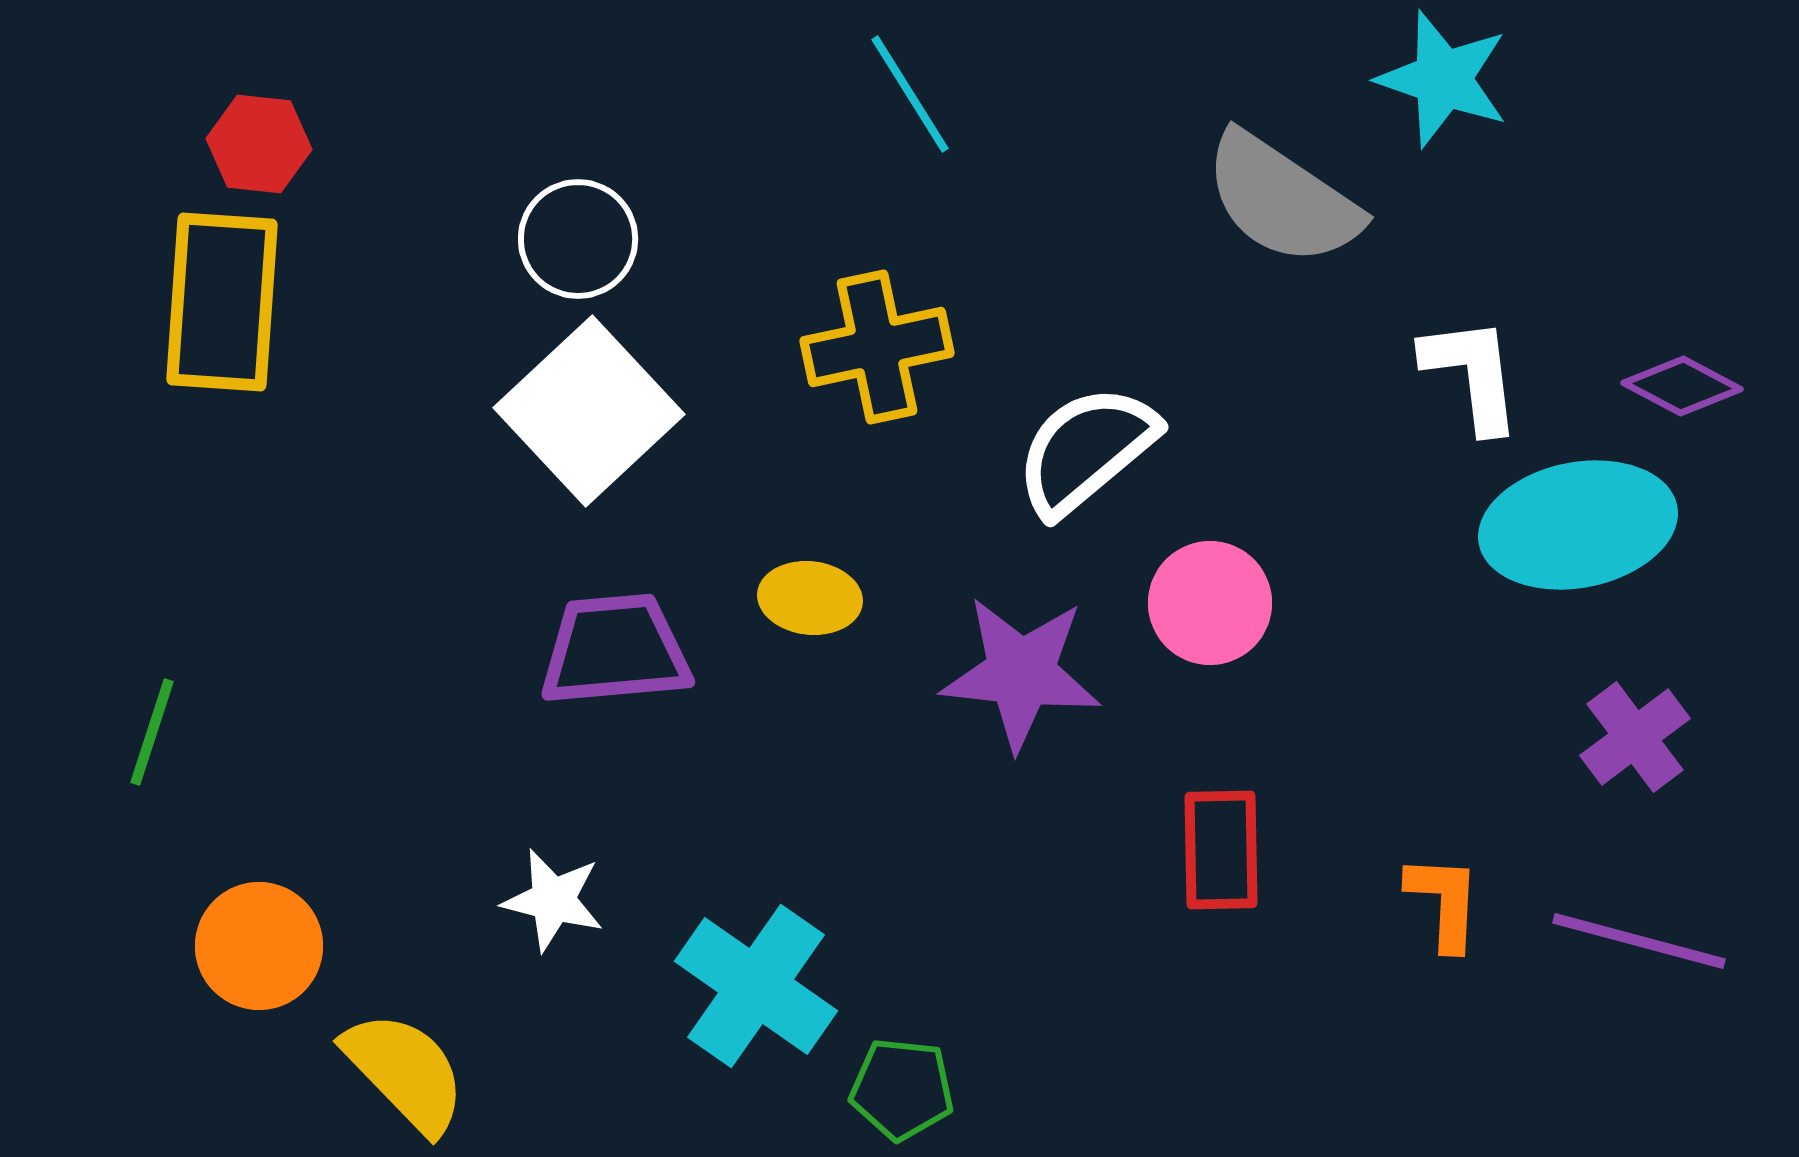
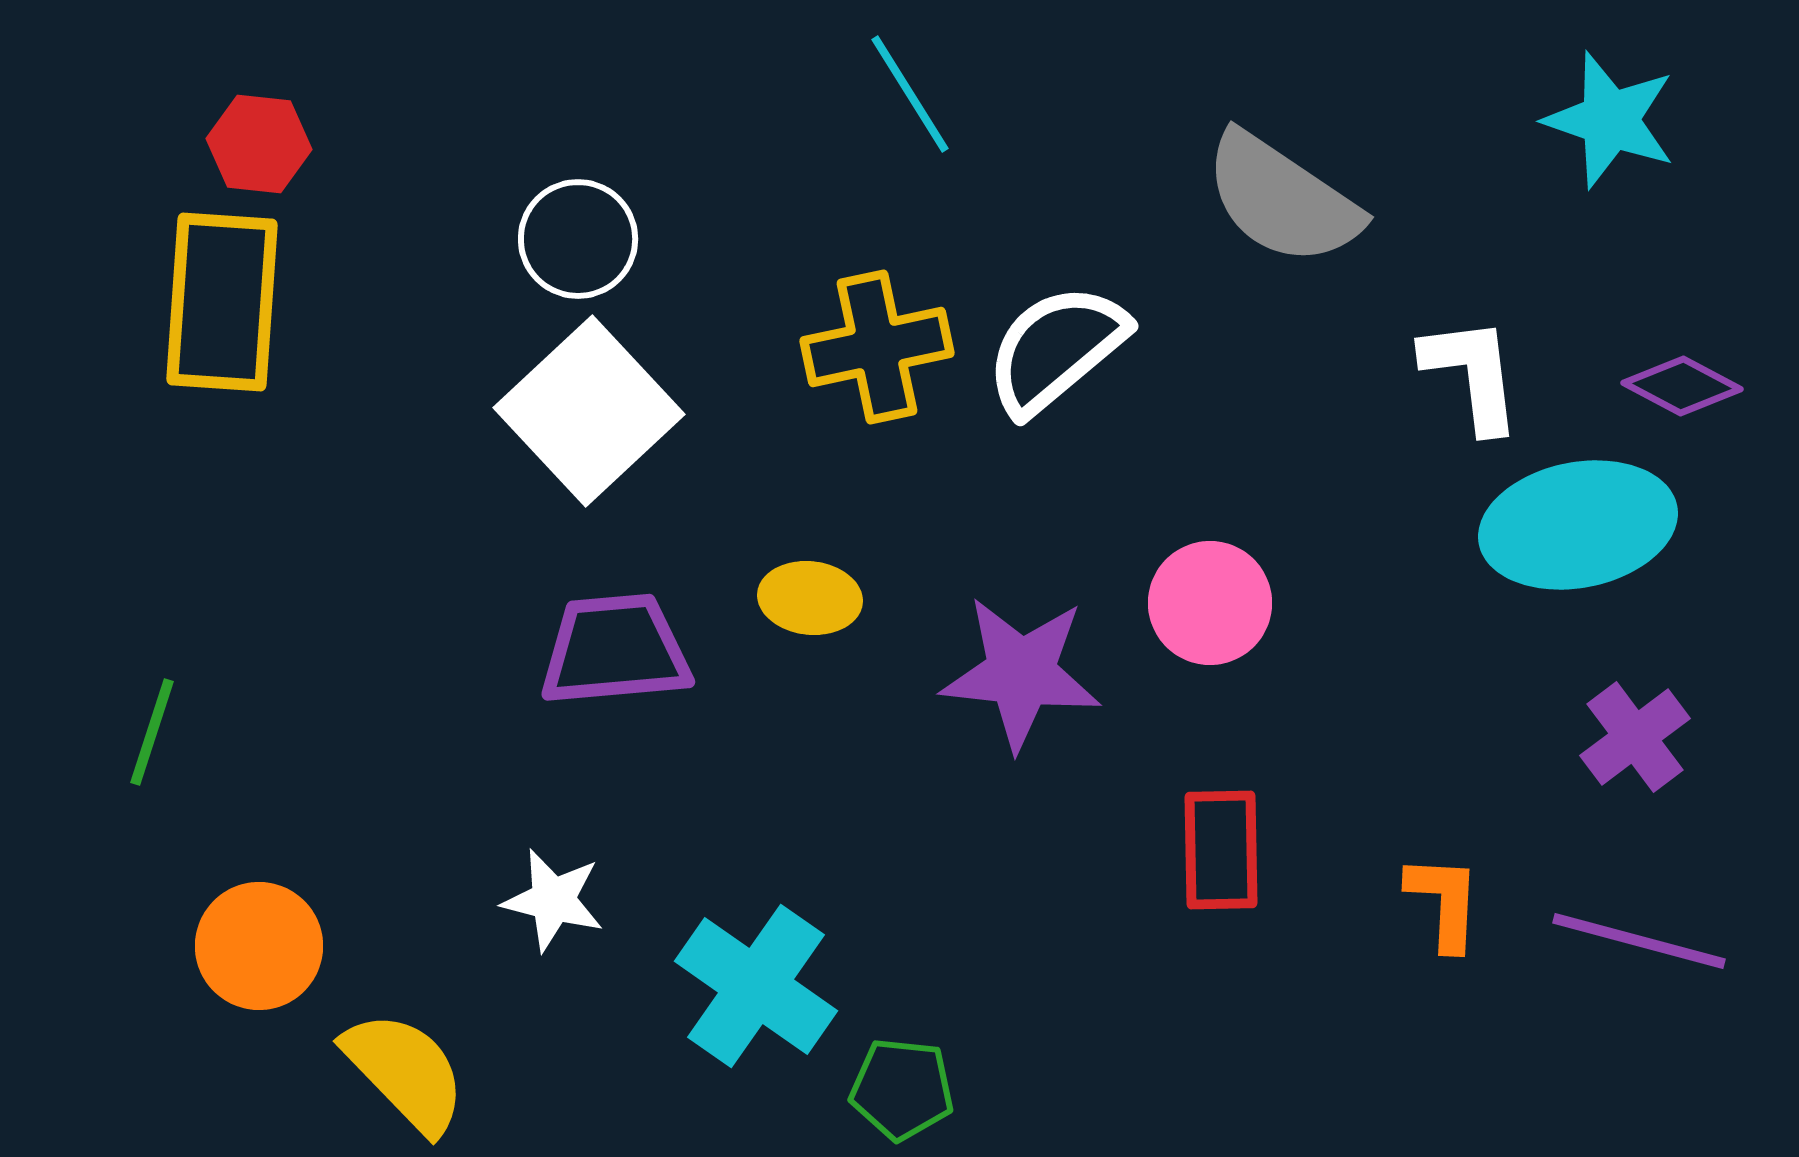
cyan star: moved 167 px right, 41 px down
white semicircle: moved 30 px left, 101 px up
